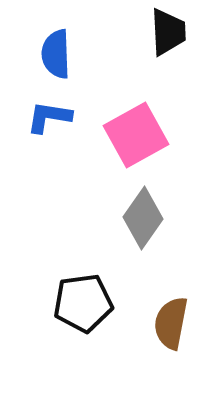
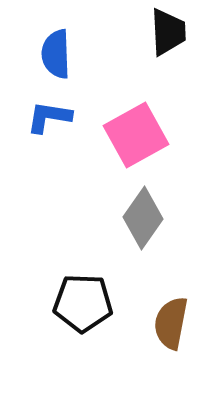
black pentagon: rotated 10 degrees clockwise
